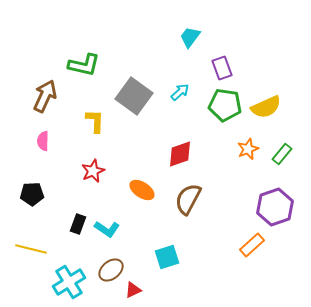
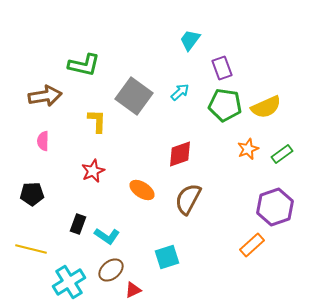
cyan trapezoid: moved 3 px down
brown arrow: rotated 56 degrees clockwise
yellow L-shape: moved 2 px right
green rectangle: rotated 15 degrees clockwise
cyan L-shape: moved 7 px down
